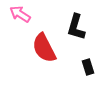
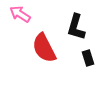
black rectangle: moved 9 px up
